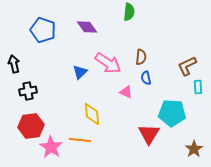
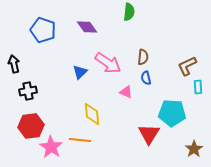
brown semicircle: moved 2 px right
